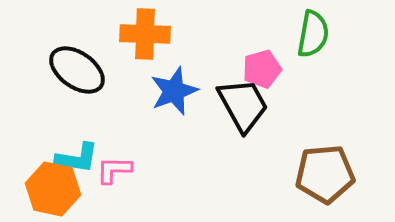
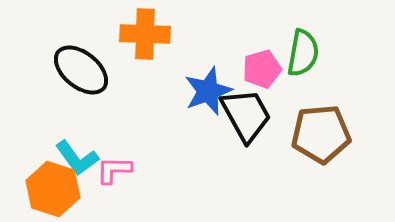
green semicircle: moved 10 px left, 19 px down
black ellipse: moved 4 px right; rotated 4 degrees clockwise
blue star: moved 34 px right
black trapezoid: moved 3 px right, 10 px down
cyan L-shape: rotated 45 degrees clockwise
brown pentagon: moved 4 px left, 40 px up
orange hexagon: rotated 6 degrees clockwise
